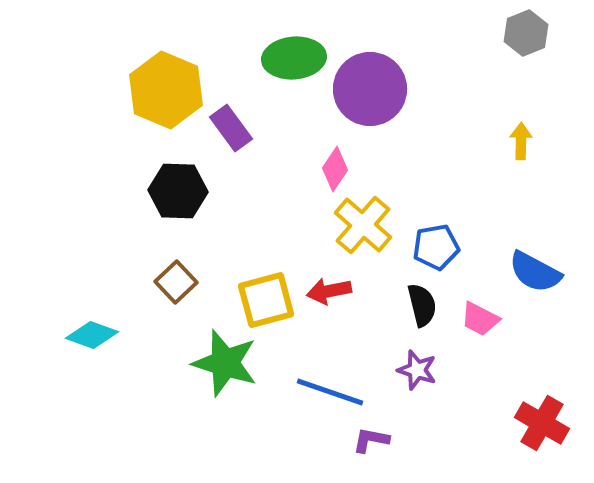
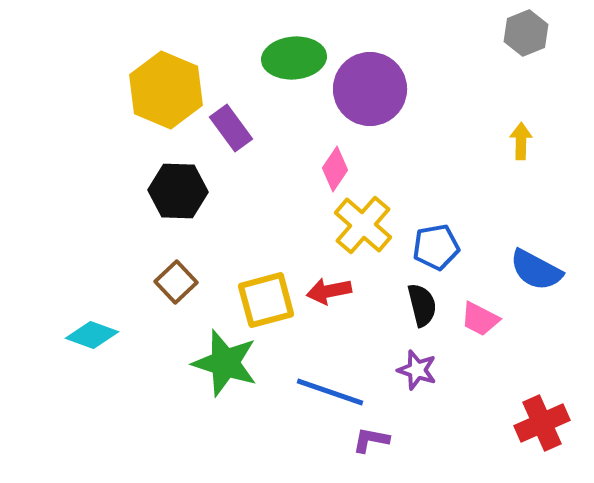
blue semicircle: moved 1 px right, 2 px up
red cross: rotated 36 degrees clockwise
